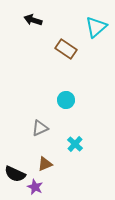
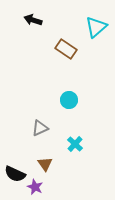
cyan circle: moved 3 px right
brown triangle: rotated 42 degrees counterclockwise
